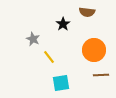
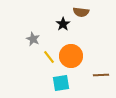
brown semicircle: moved 6 px left
orange circle: moved 23 px left, 6 px down
